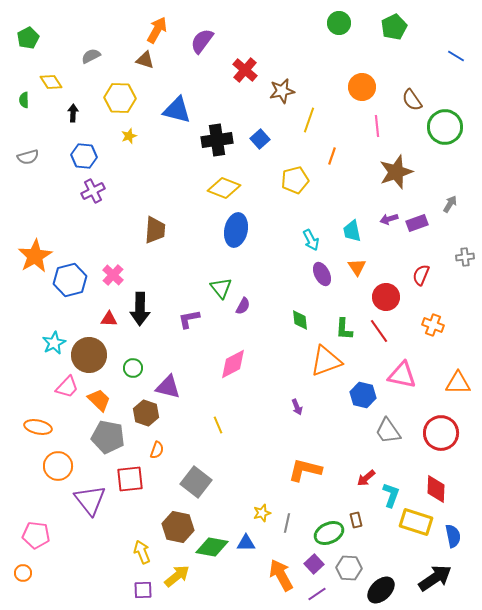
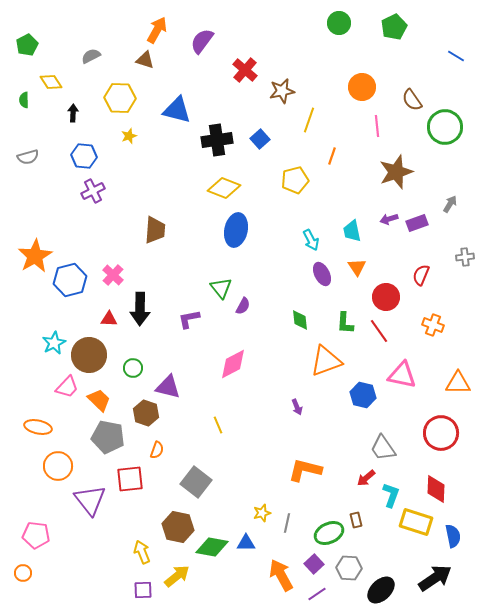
green pentagon at (28, 38): moved 1 px left, 7 px down
green L-shape at (344, 329): moved 1 px right, 6 px up
gray trapezoid at (388, 431): moved 5 px left, 17 px down
